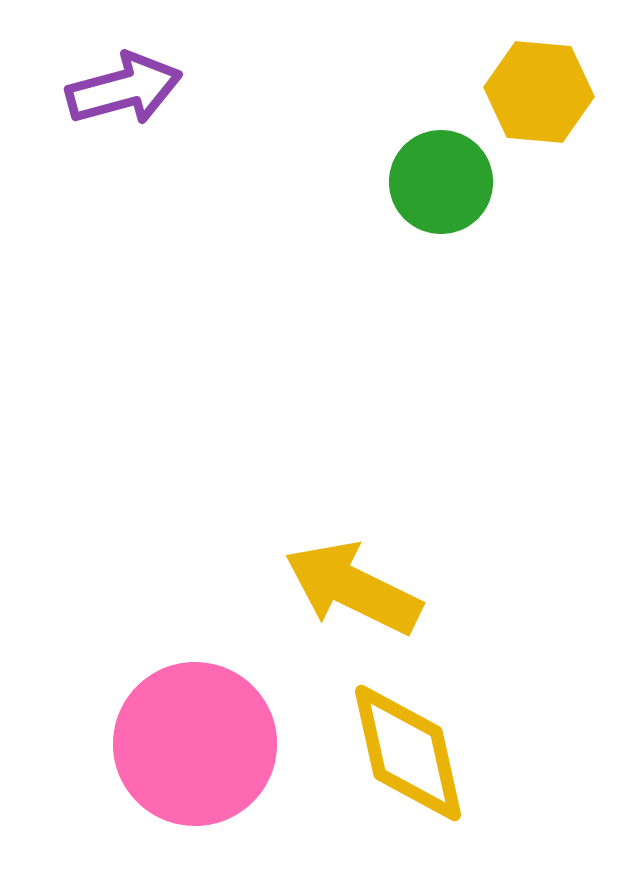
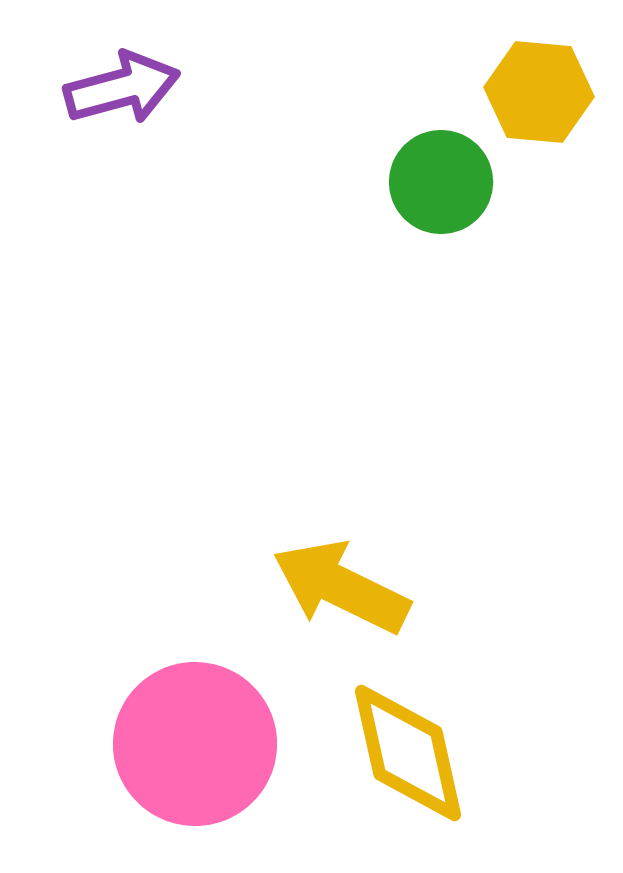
purple arrow: moved 2 px left, 1 px up
yellow arrow: moved 12 px left, 1 px up
